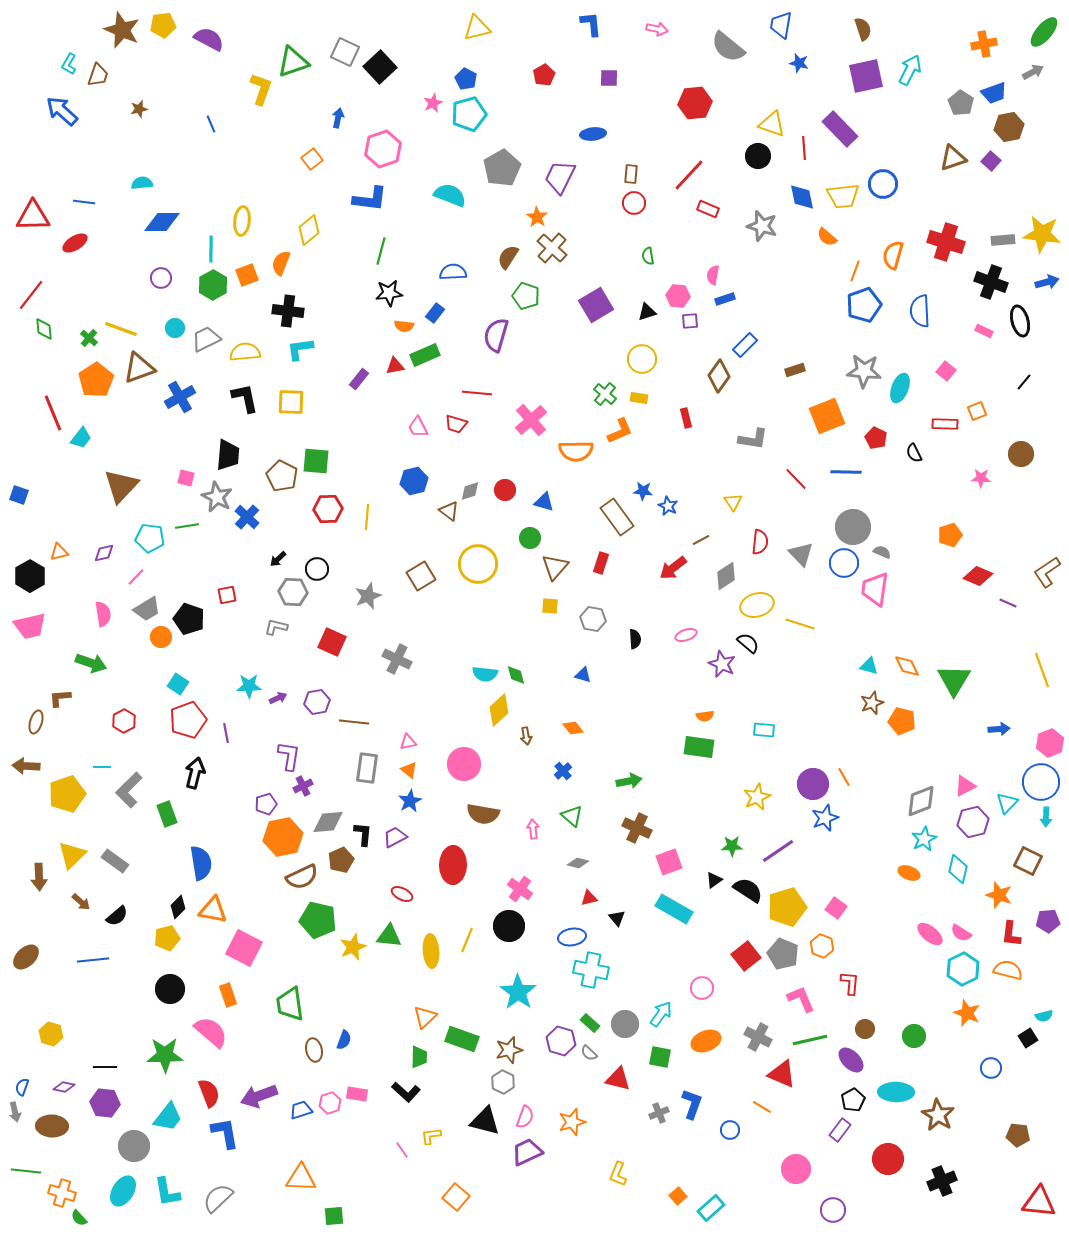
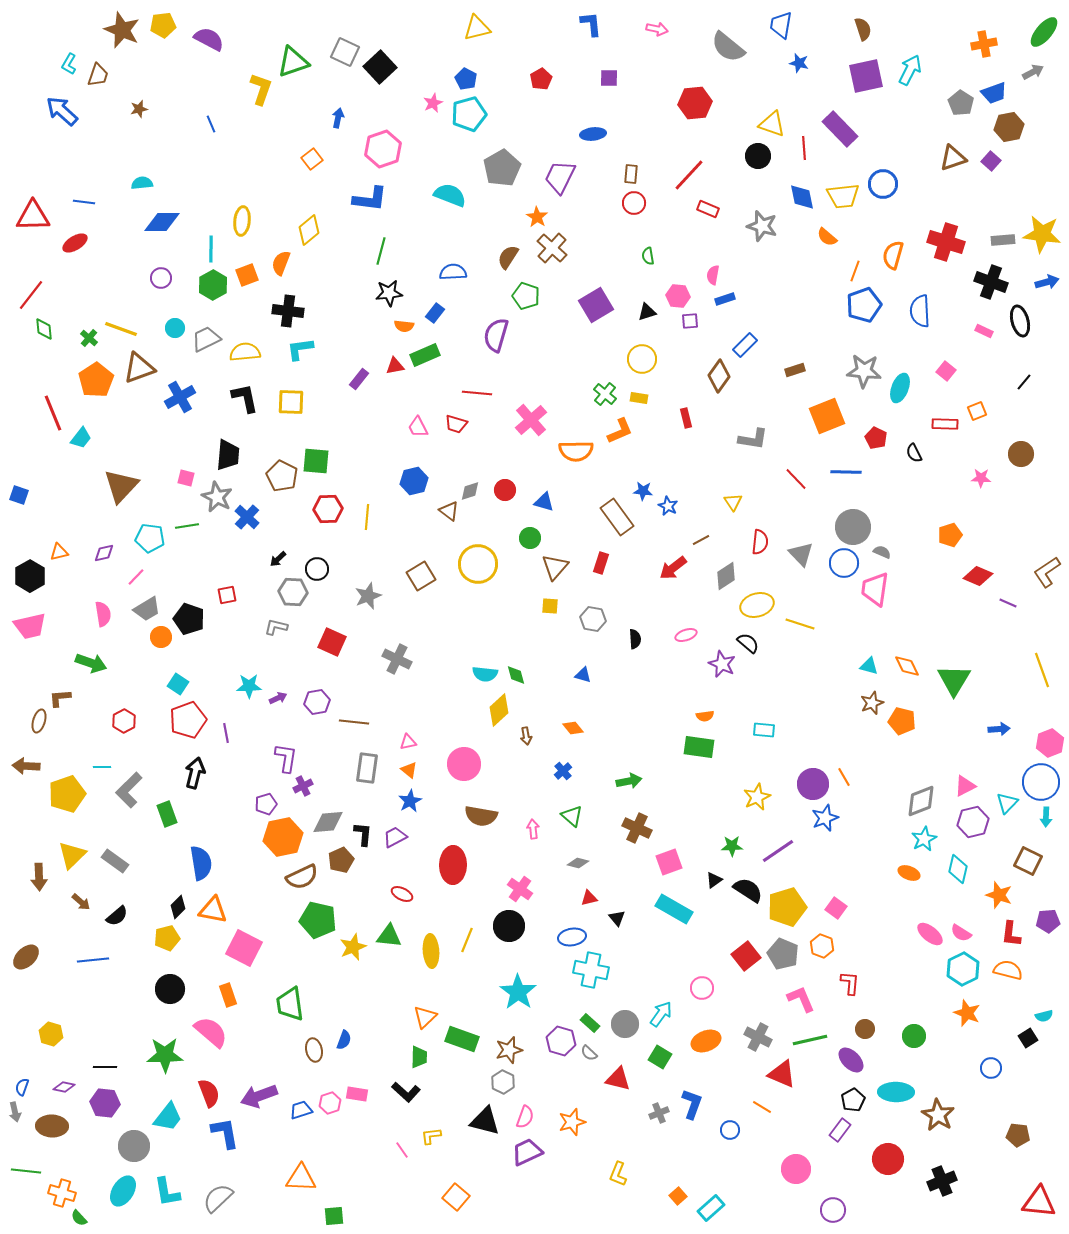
red pentagon at (544, 75): moved 3 px left, 4 px down
brown ellipse at (36, 722): moved 3 px right, 1 px up
purple L-shape at (289, 756): moved 3 px left, 2 px down
brown semicircle at (483, 814): moved 2 px left, 2 px down
green square at (660, 1057): rotated 20 degrees clockwise
